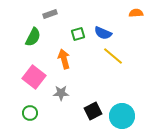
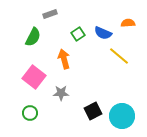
orange semicircle: moved 8 px left, 10 px down
green square: rotated 16 degrees counterclockwise
yellow line: moved 6 px right
